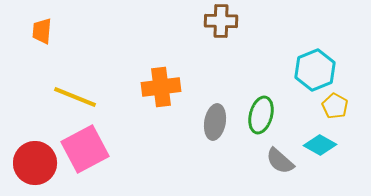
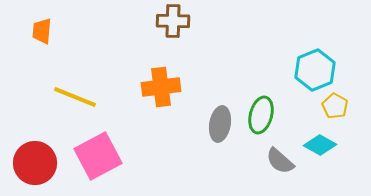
brown cross: moved 48 px left
gray ellipse: moved 5 px right, 2 px down
pink square: moved 13 px right, 7 px down
